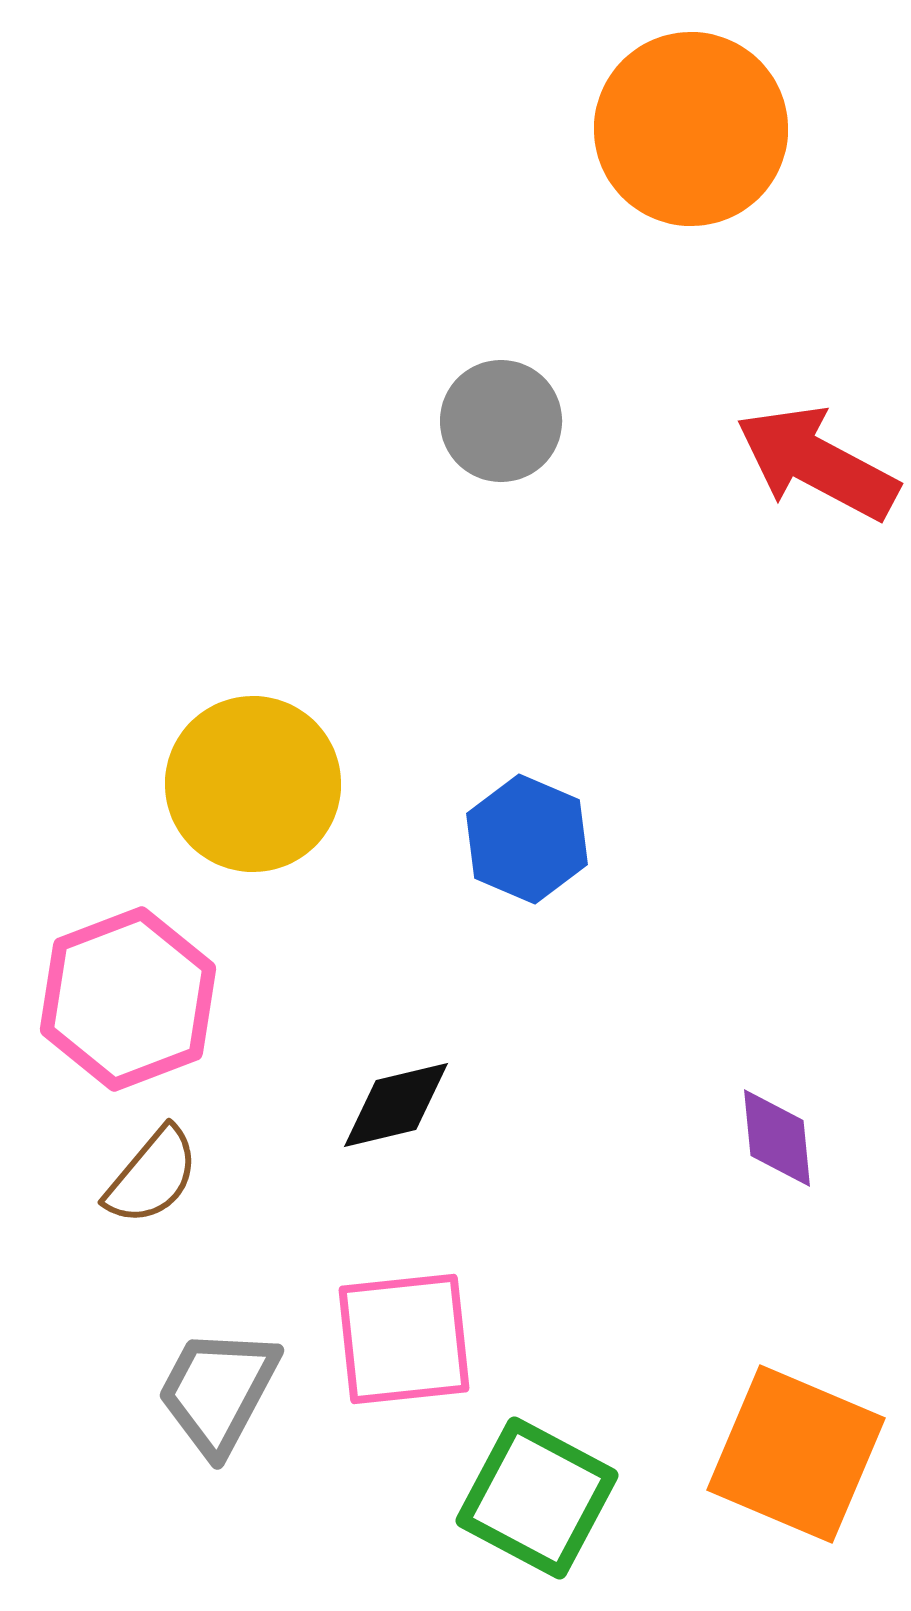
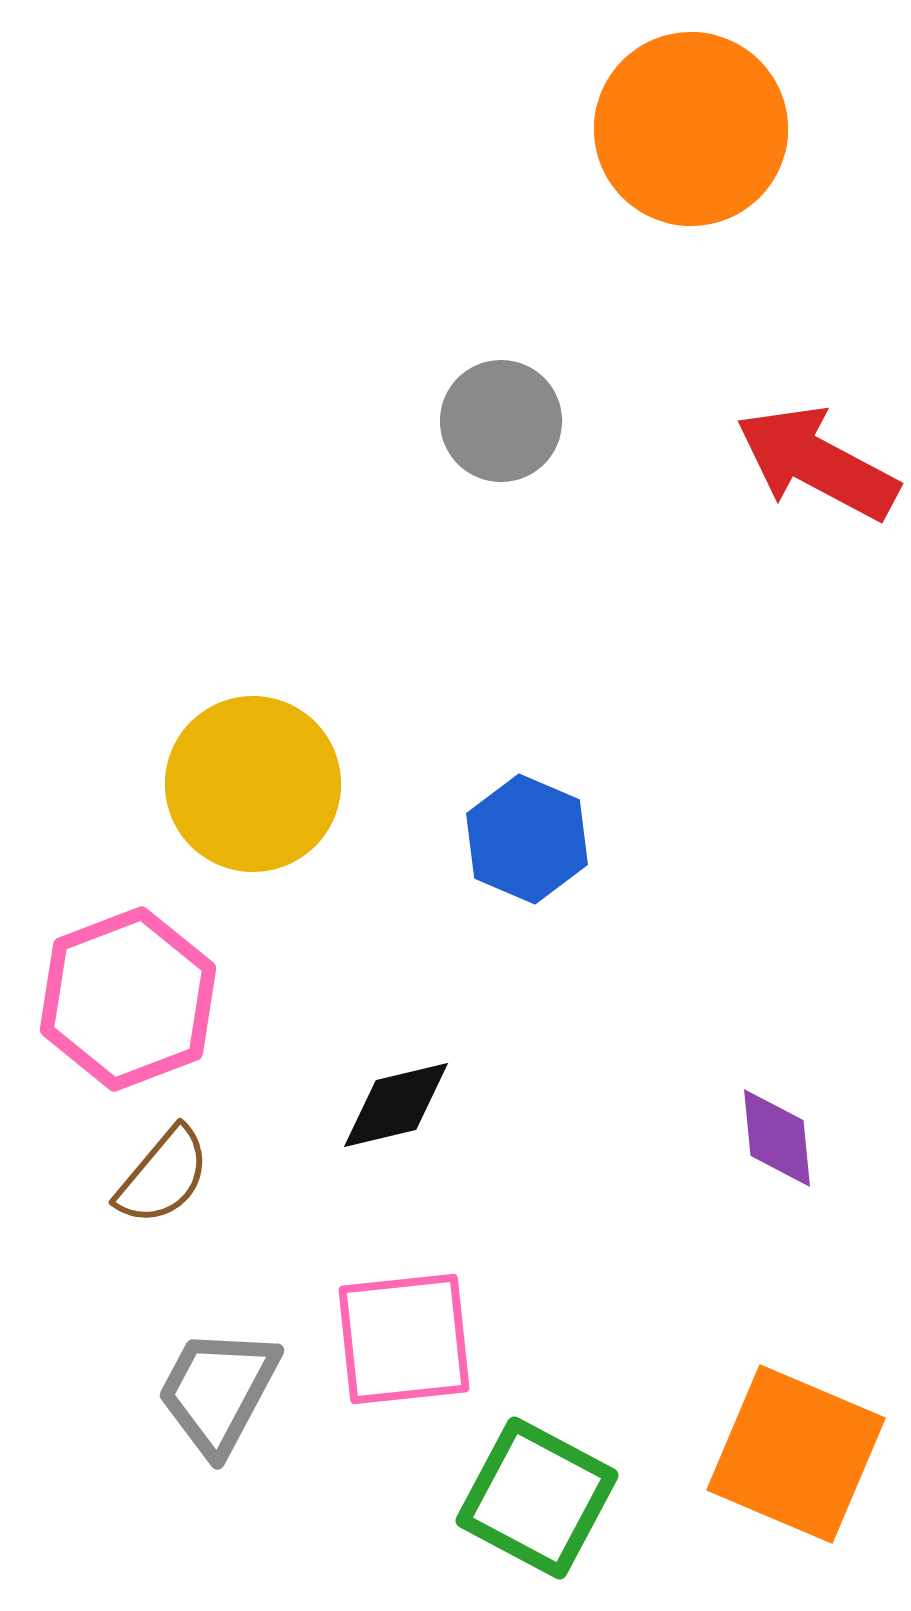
brown semicircle: moved 11 px right
